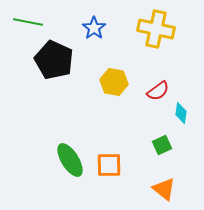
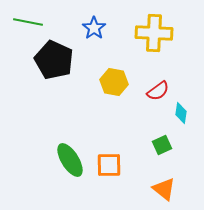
yellow cross: moved 2 px left, 4 px down; rotated 9 degrees counterclockwise
